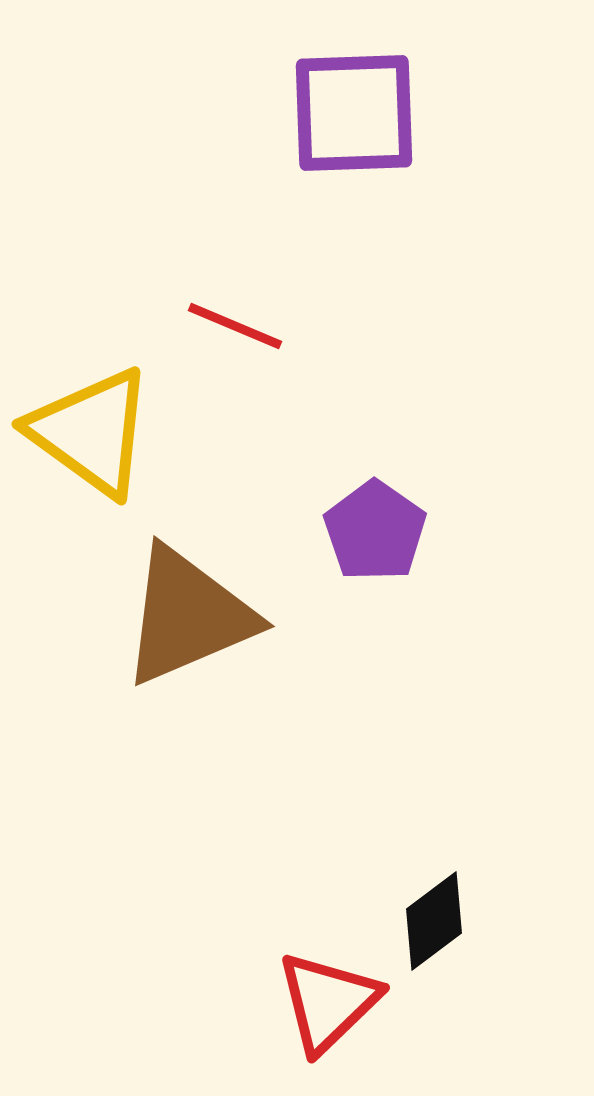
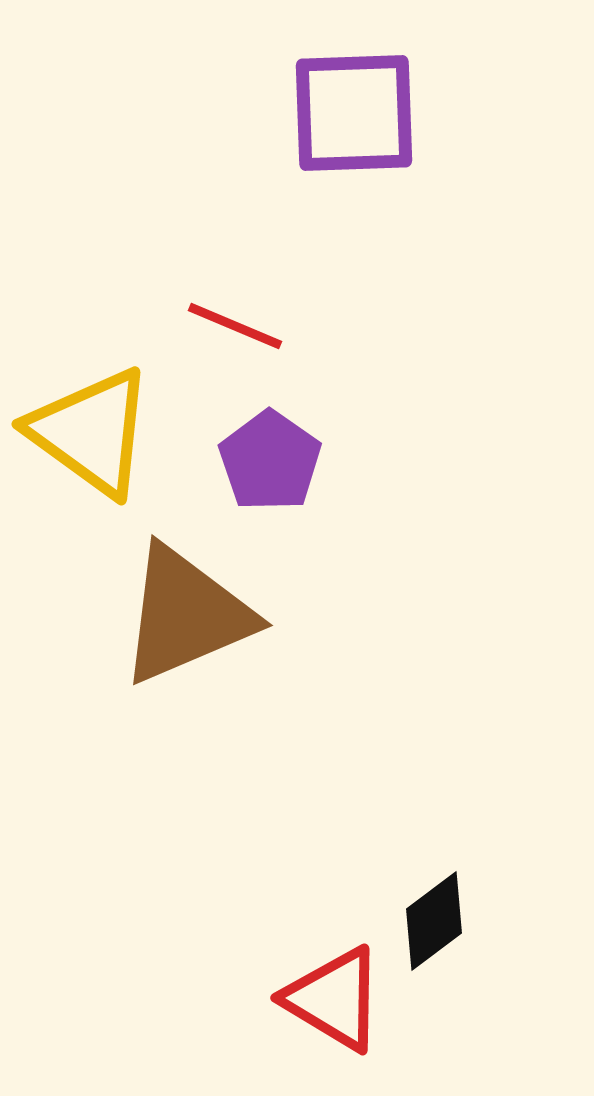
purple pentagon: moved 105 px left, 70 px up
brown triangle: moved 2 px left, 1 px up
red triangle: moved 6 px right, 3 px up; rotated 45 degrees counterclockwise
